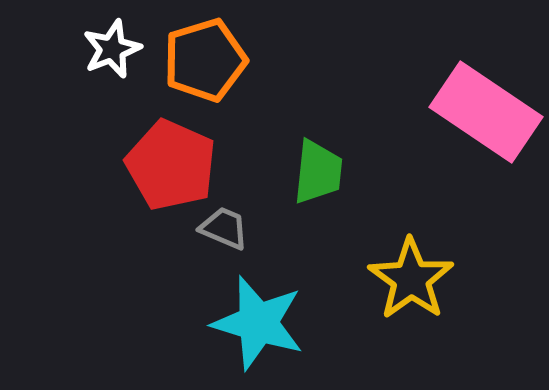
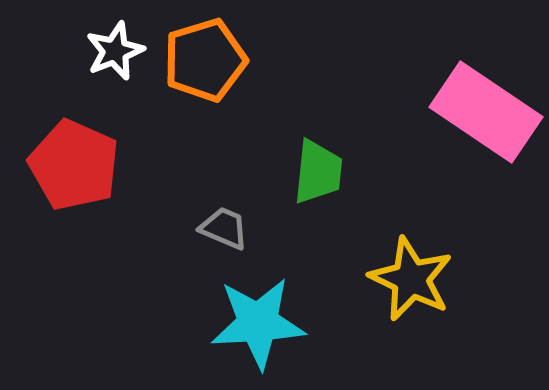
white star: moved 3 px right, 2 px down
red pentagon: moved 97 px left
yellow star: rotated 10 degrees counterclockwise
cyan star: rotated 20 degrees counterclockwise
